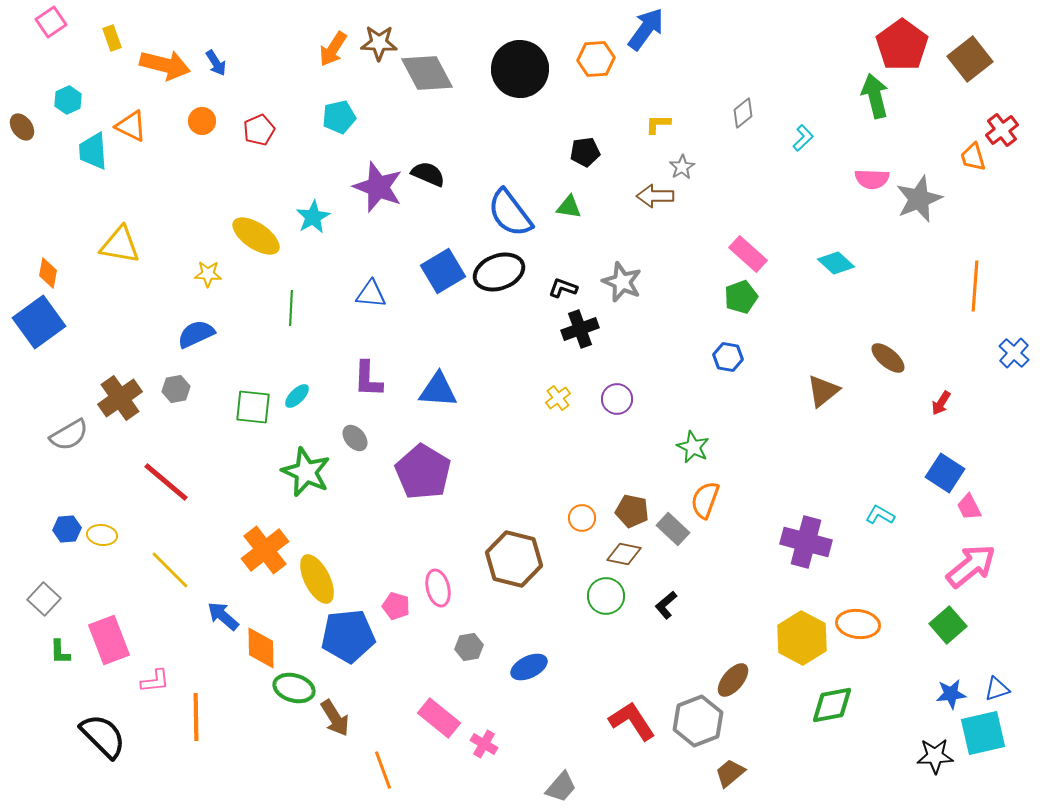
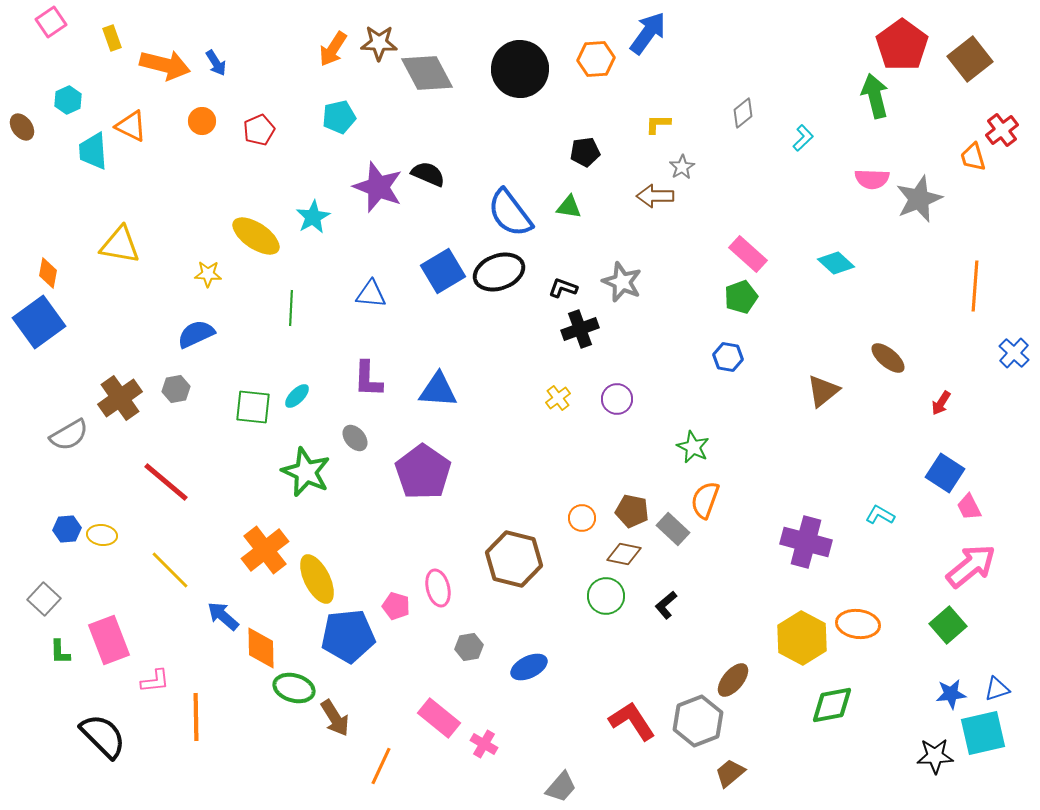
blue arrow at (646, 29): moved 2 px right, 4 px down
purple pentagon at (423, 472): rotated 4 degrees clockwise
orange line at (383, 770): moved 2 px left, 4 px up; rotated 45 degrees clockwise
